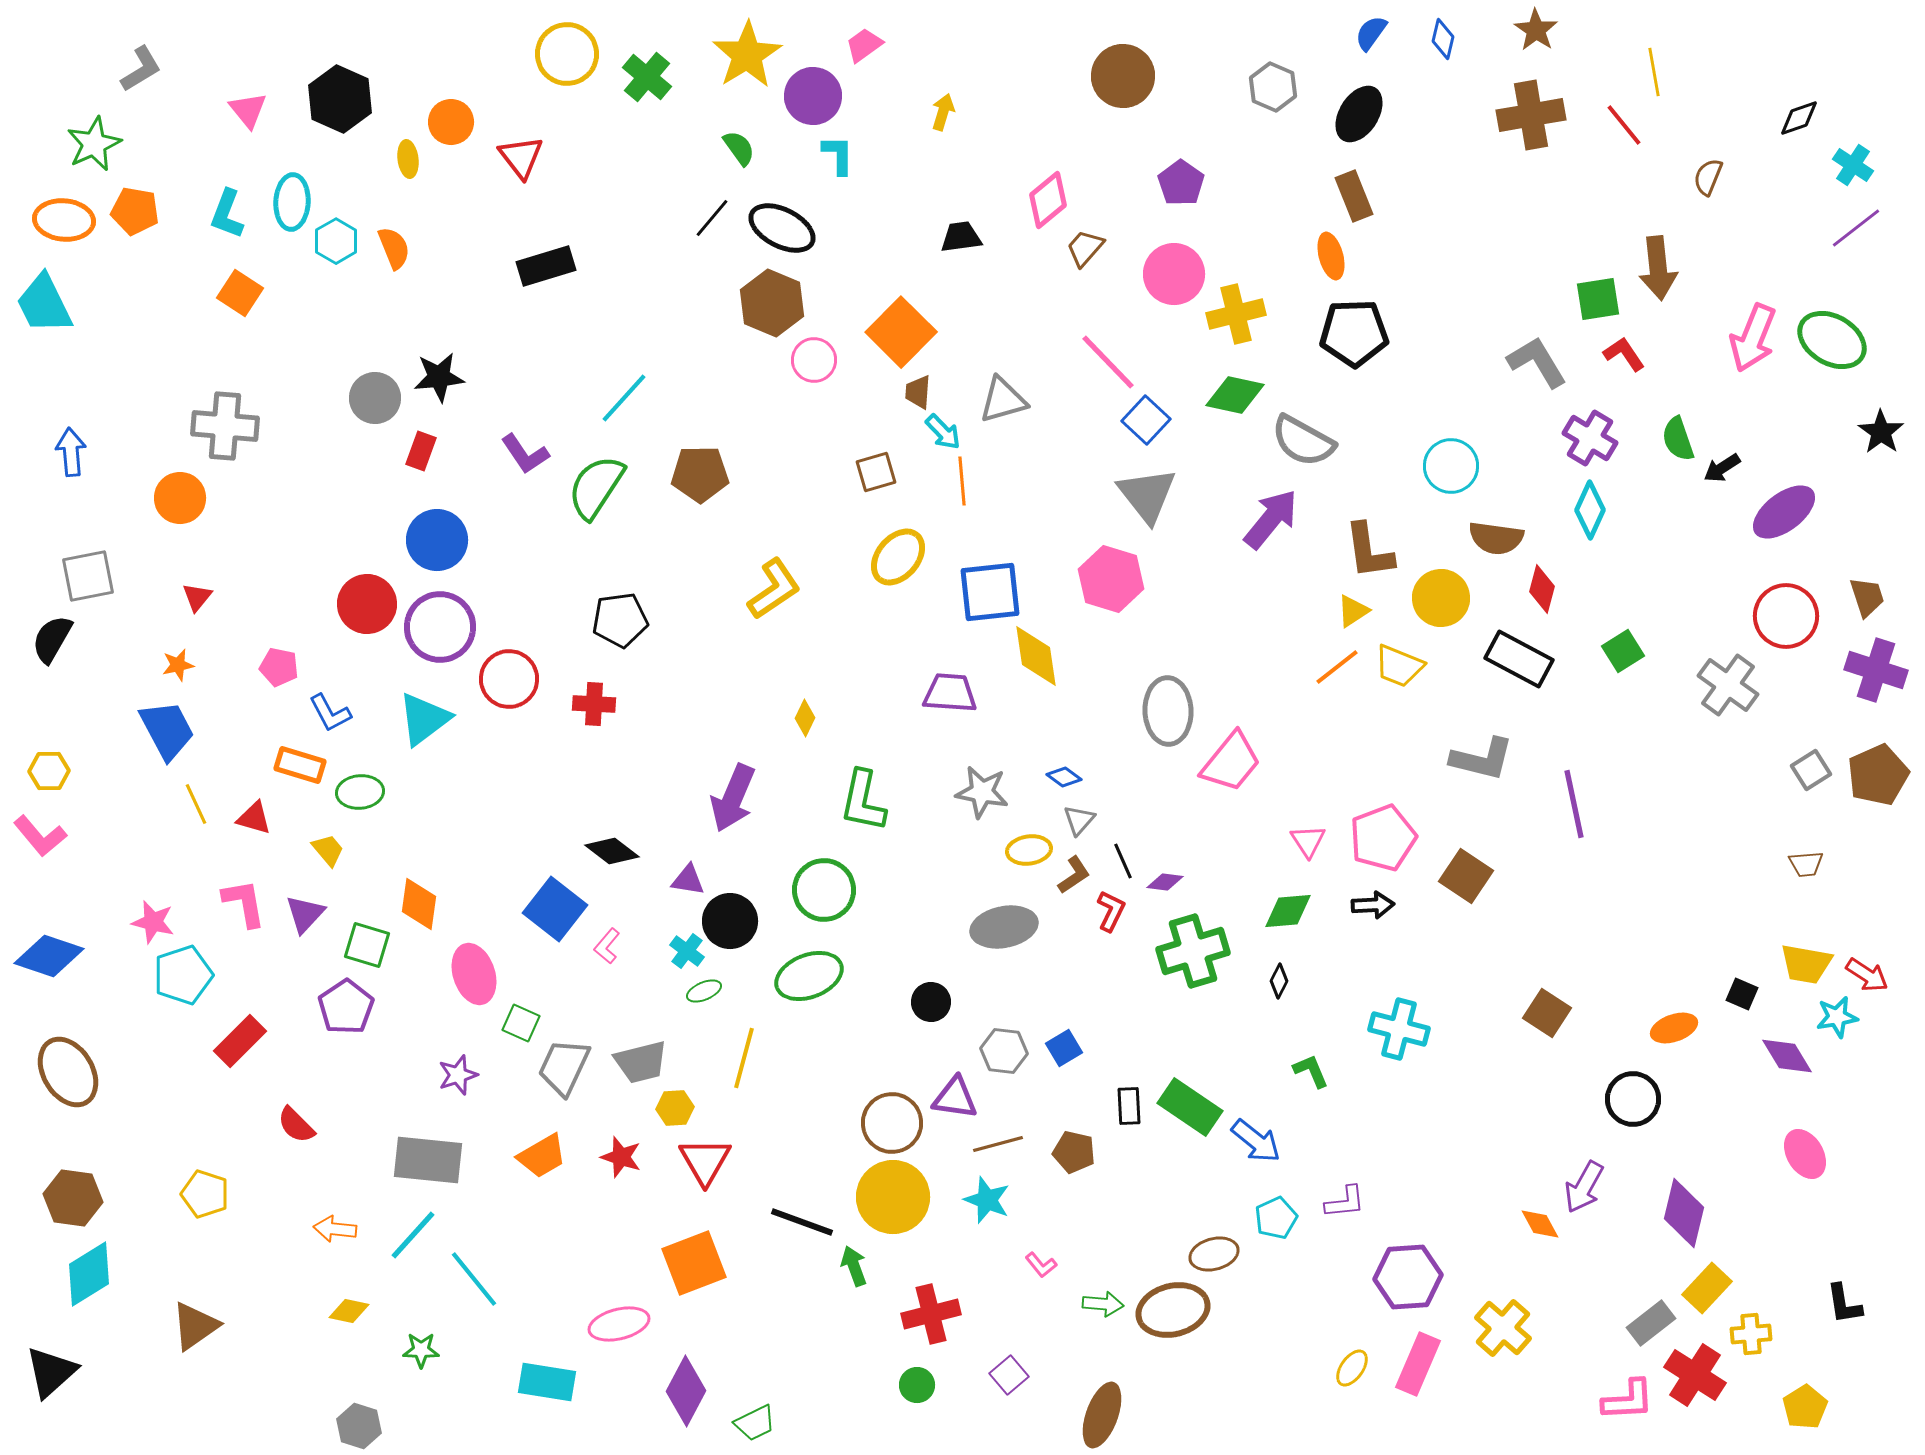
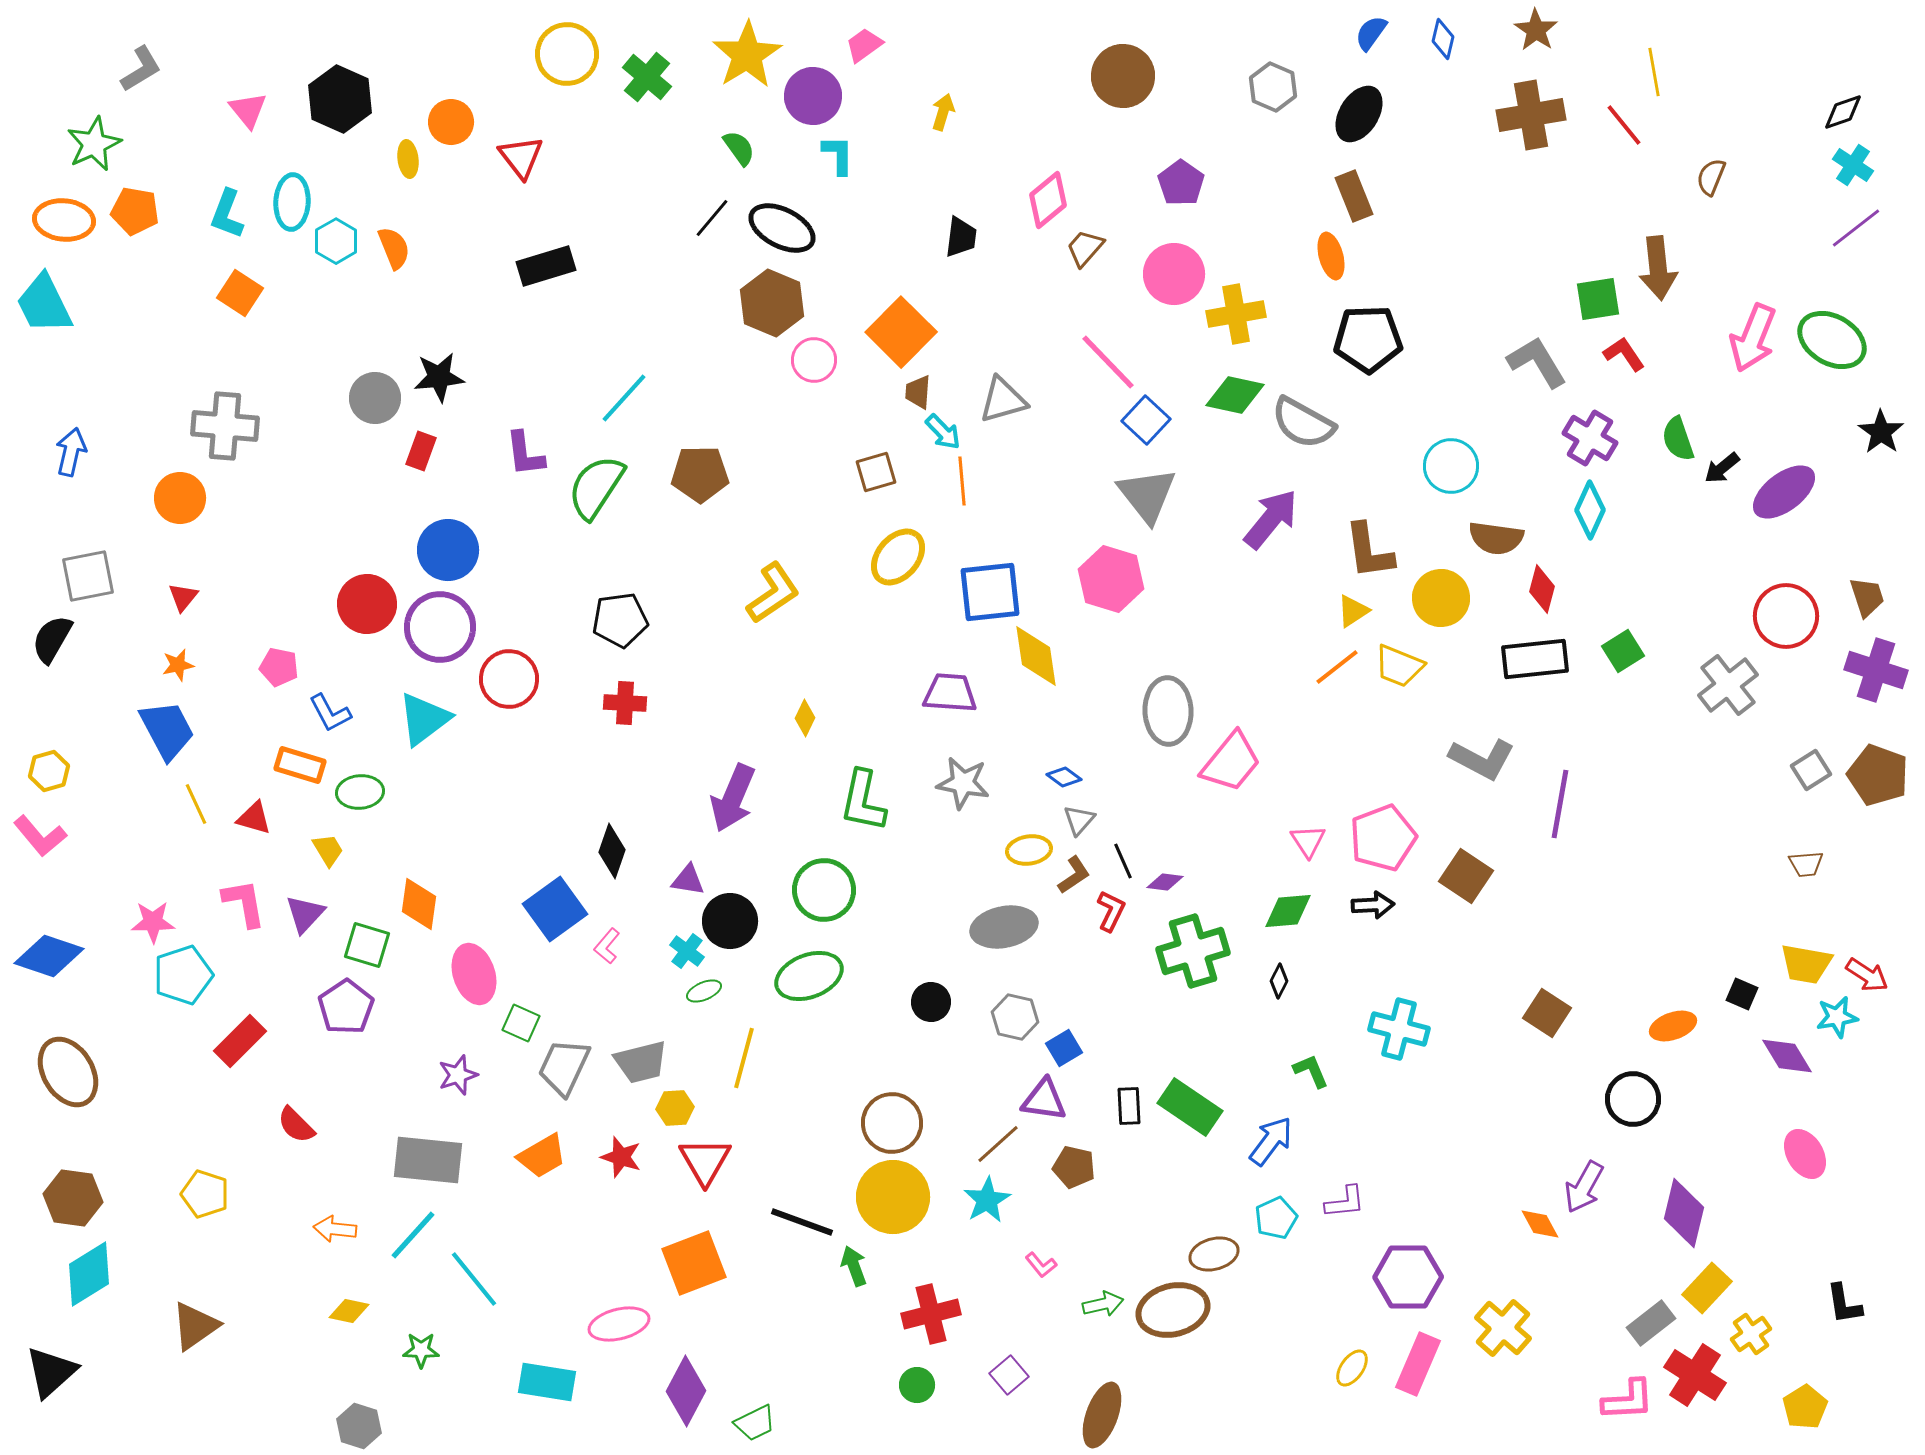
black diamond at (1799, 118): moved 44 px right, 6 px up
brown semicircle at (1708, 177): moved 3 px right
black trapezoid at (961, 237): rotated 105 degrees clockwise
yellow cross at (1236, 314): rotated 4 degrees clockwise
black pentagon at (1354, 333): moved 14 px right, 6 px down
gray semicircle at (1303, 441): moved 18 px up
blue arrow at (71, 452): rotated 18 degrees clockwise
purple L-shape at (525, 454): rotated 27 degrees clockwise
black arrow at (1722, 468): rotated 6 degrees counterclockwise
purple ellipse at (1784, 512): moved 20 px up
blue circle at (437, 540): moved 11 px right, 10 px down
yellow L-shape at (774, 589): moved 1 px left, 4 px down
red triangle at (197, 597): moved 14 px left
black rectangle at (1519, 659): moved 16 px right; rotated 34 degrees counterclockwise
gray cross at (1728, 685): rotated 16 degrees clockwise
red cross at (594, 704): moved 31 px right, 1 px up
gray L-shape at (1482, 759): rotated 14 degrees clockwise
yellow hexagon at (49, 771): rotated 15 degrees counterclockwise
brown pentagon at (1878, 775): rotated 28 degrees counterclockwise
gray star at (982, 792): moved 19 px left, 9 px up
purple line at (1574, 804): moved 14 px left; rotated 22 degrees clockwise
yellow trapezoid at (328, 850): rotated 9 degrees clockwise
black diamond at (612, 851): rotated 72 degrees clockwise
blue square at (555, 909): rotated 16 degrees clockwise
pink star at (153, 922): rotated 15 degrees counterclockwise
orange ellipse at (1674, 1028): moved 1 px left, 2 px up
gray hexagon at (1004, 1051): moved 11 px right, 34 px up; rotated 6 degrees clockwise
purple triangle at (955, 1098): moved 89 px right, 2 px down
blue arrow at (1256, 1141): moved 15 px right; rotated 92 degrees counterclockwise
brown line at (998, 1144): rotated 27 degrees counterclockwise
brown pentagon at (1074, 1152): moved 15 px down
cyan star at (987, 1200): rotated 21 degrees clockwise
purple hexagon at (1408, 1277): rotated 4 degrees clockwise
green arrow at (1103, 1304): rotated 18 degrees counterclockwise
yellow cross at (1751, 1334): rotated 30 degrees counterclockwise
